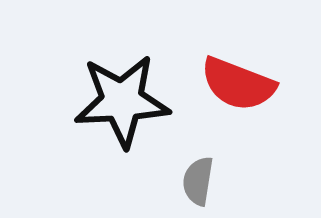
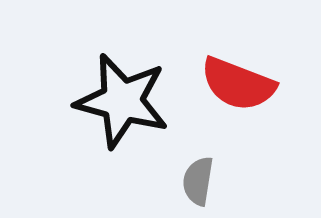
black star: rotated 18 degrees clockwise
